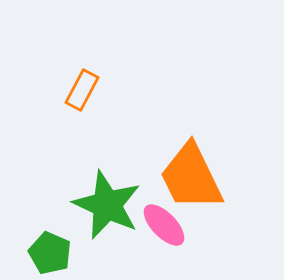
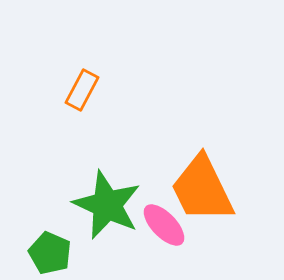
orange trapezoid: moved 11 px right, 12 px down
